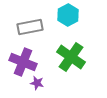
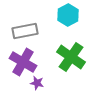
gray rectangle: moved 5 px left, 4 px down
purple cross: rotated 8 degrees clockwise
